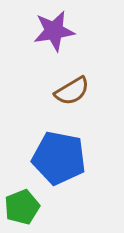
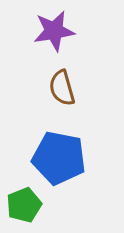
brown semicircle: moved 10 px left, 3 px up; rotated 105 degrees clockwise
green pentagon: moved 2 px right, 2 px up
